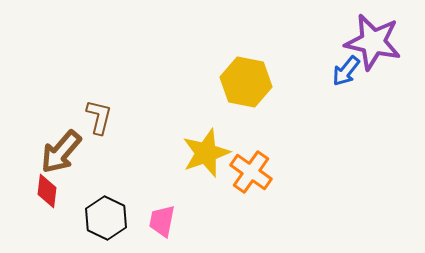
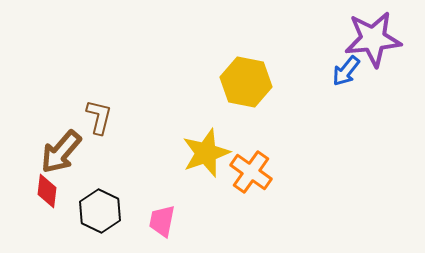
purple star: moved 3 px up; rotated 18 degrees counterclockwise
black hexagon: moved 6 px left, 7 px up
